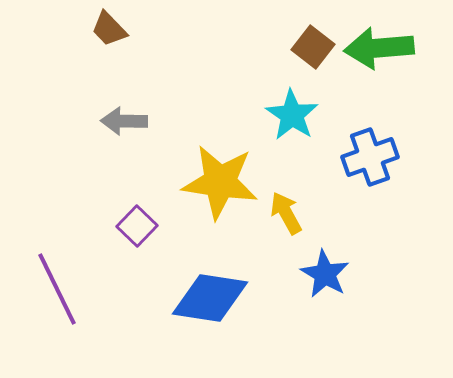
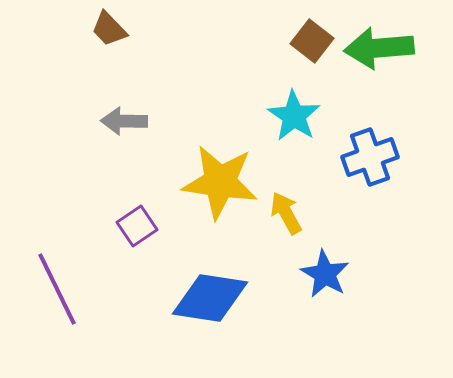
brown square: moved 1 px left, 6 px up
cyan star: moved 2 px right, 1 px down
purple square: rotated 12 degrees clockwise
